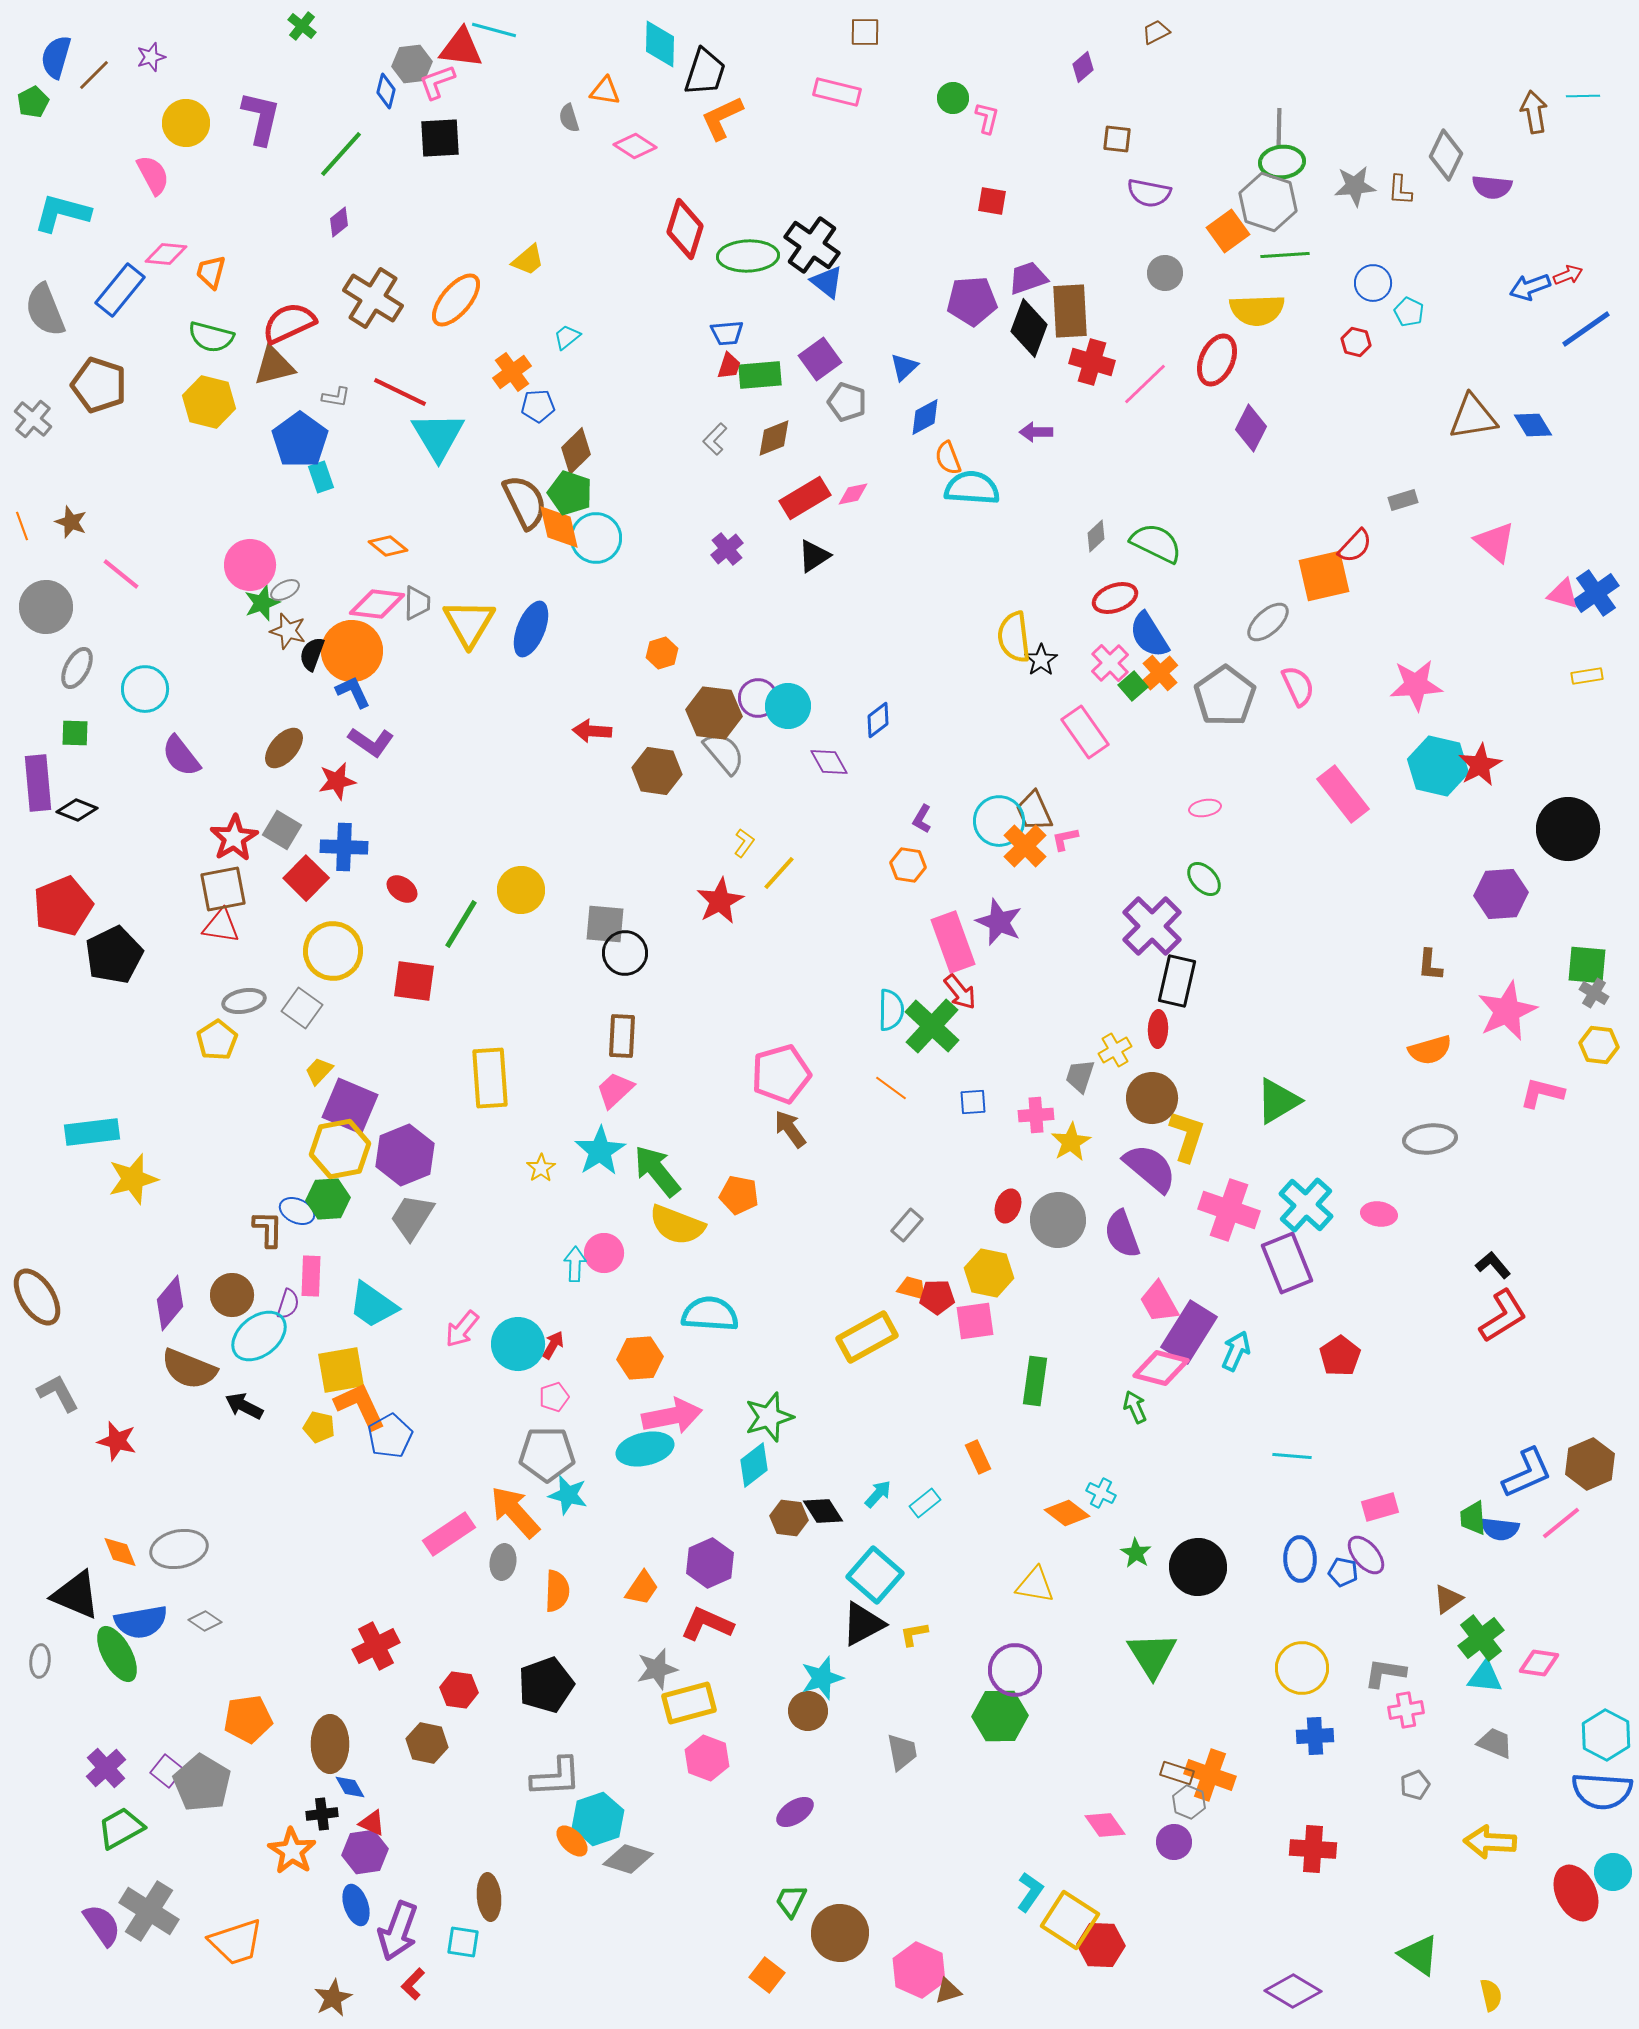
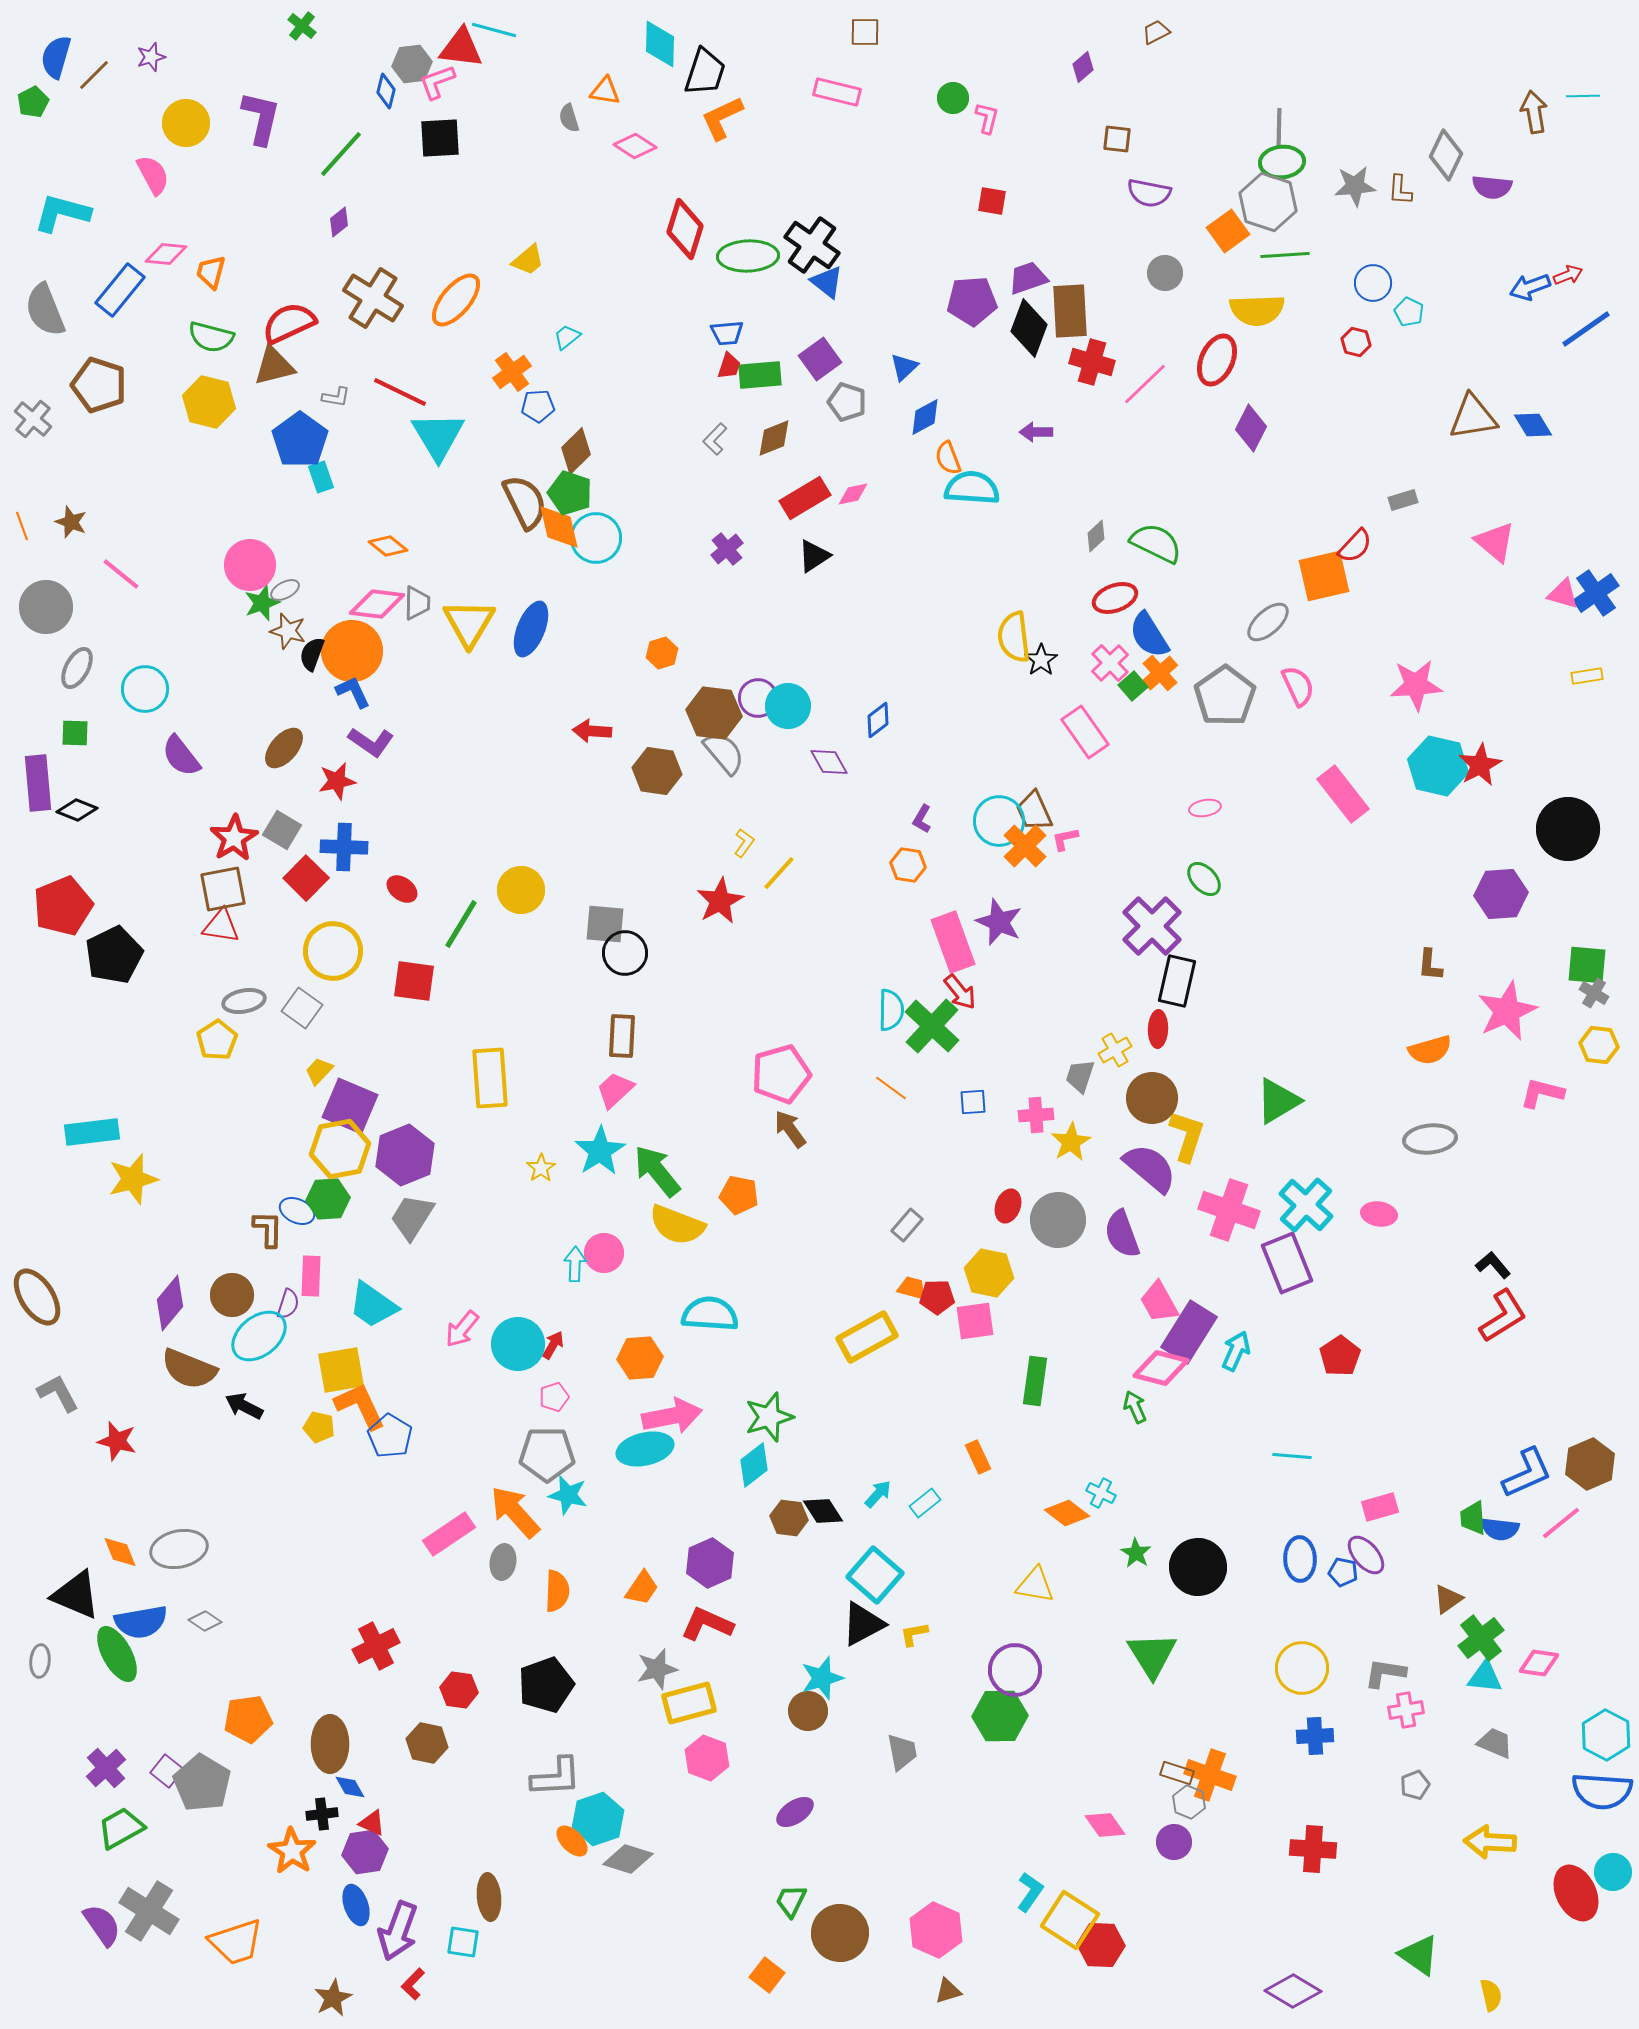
blue pentagon at (390, 1436): rotated 12 degrees counterclockwise
pink hexagon at (919, 1970): moved 17 px right, 40 px up
